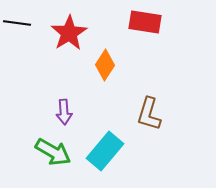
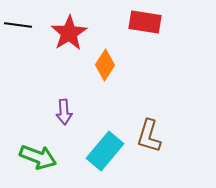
black line: moved 1 px right, 2 px down
brown L-shape: moved 22 px down
green arrow: moved 15 px left, 5 px down; rotated 9 degrees counterclockwise
